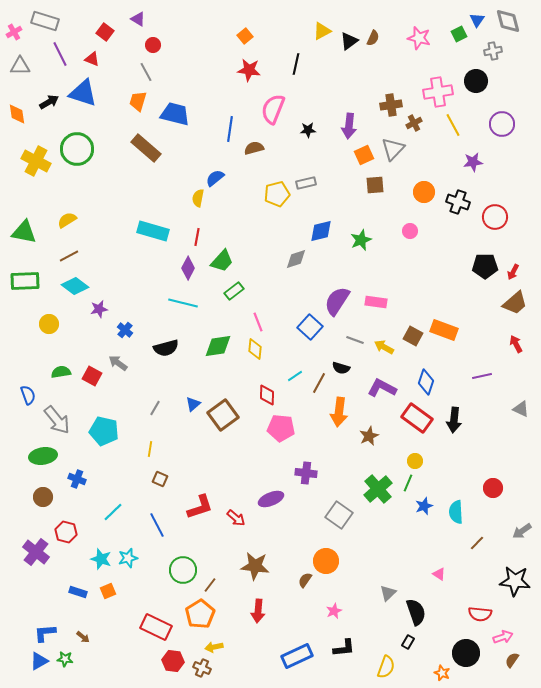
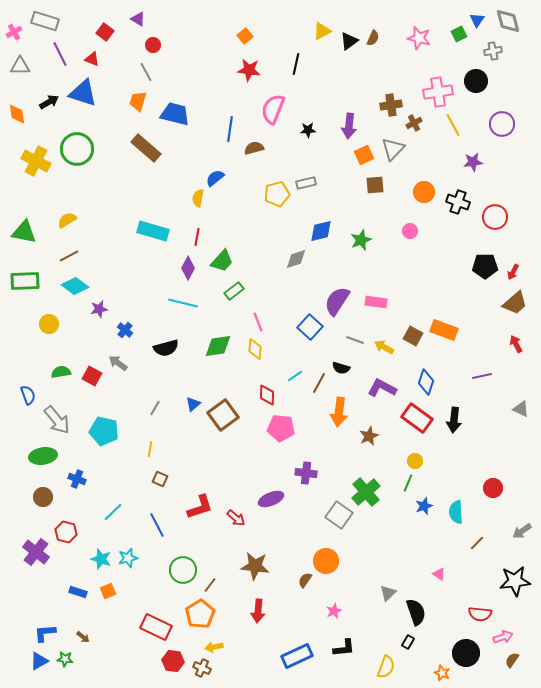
green cross at (378, 489): moved 12 px left, 3 px down
black star at (515, 581): rotated 12 degrees counterclockwise
